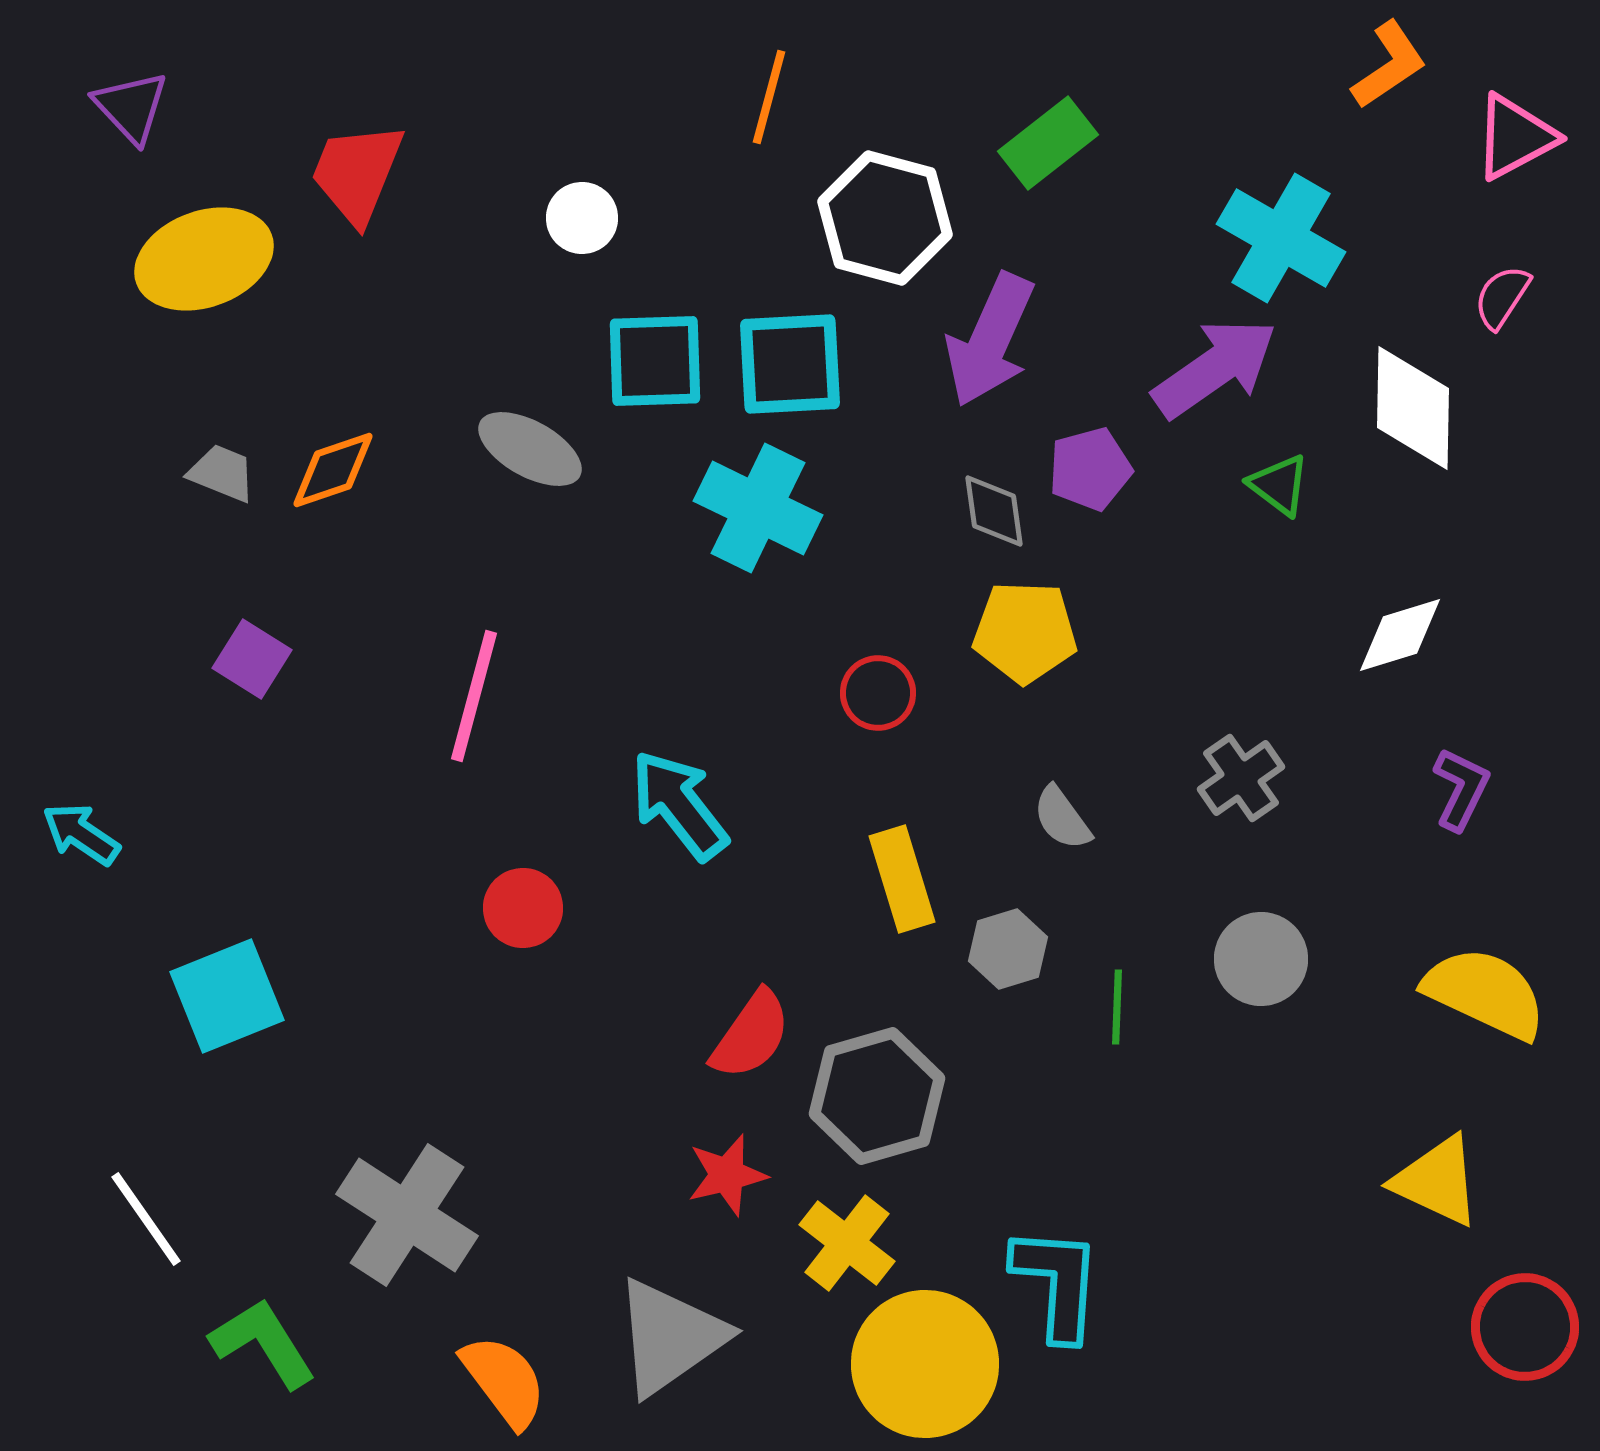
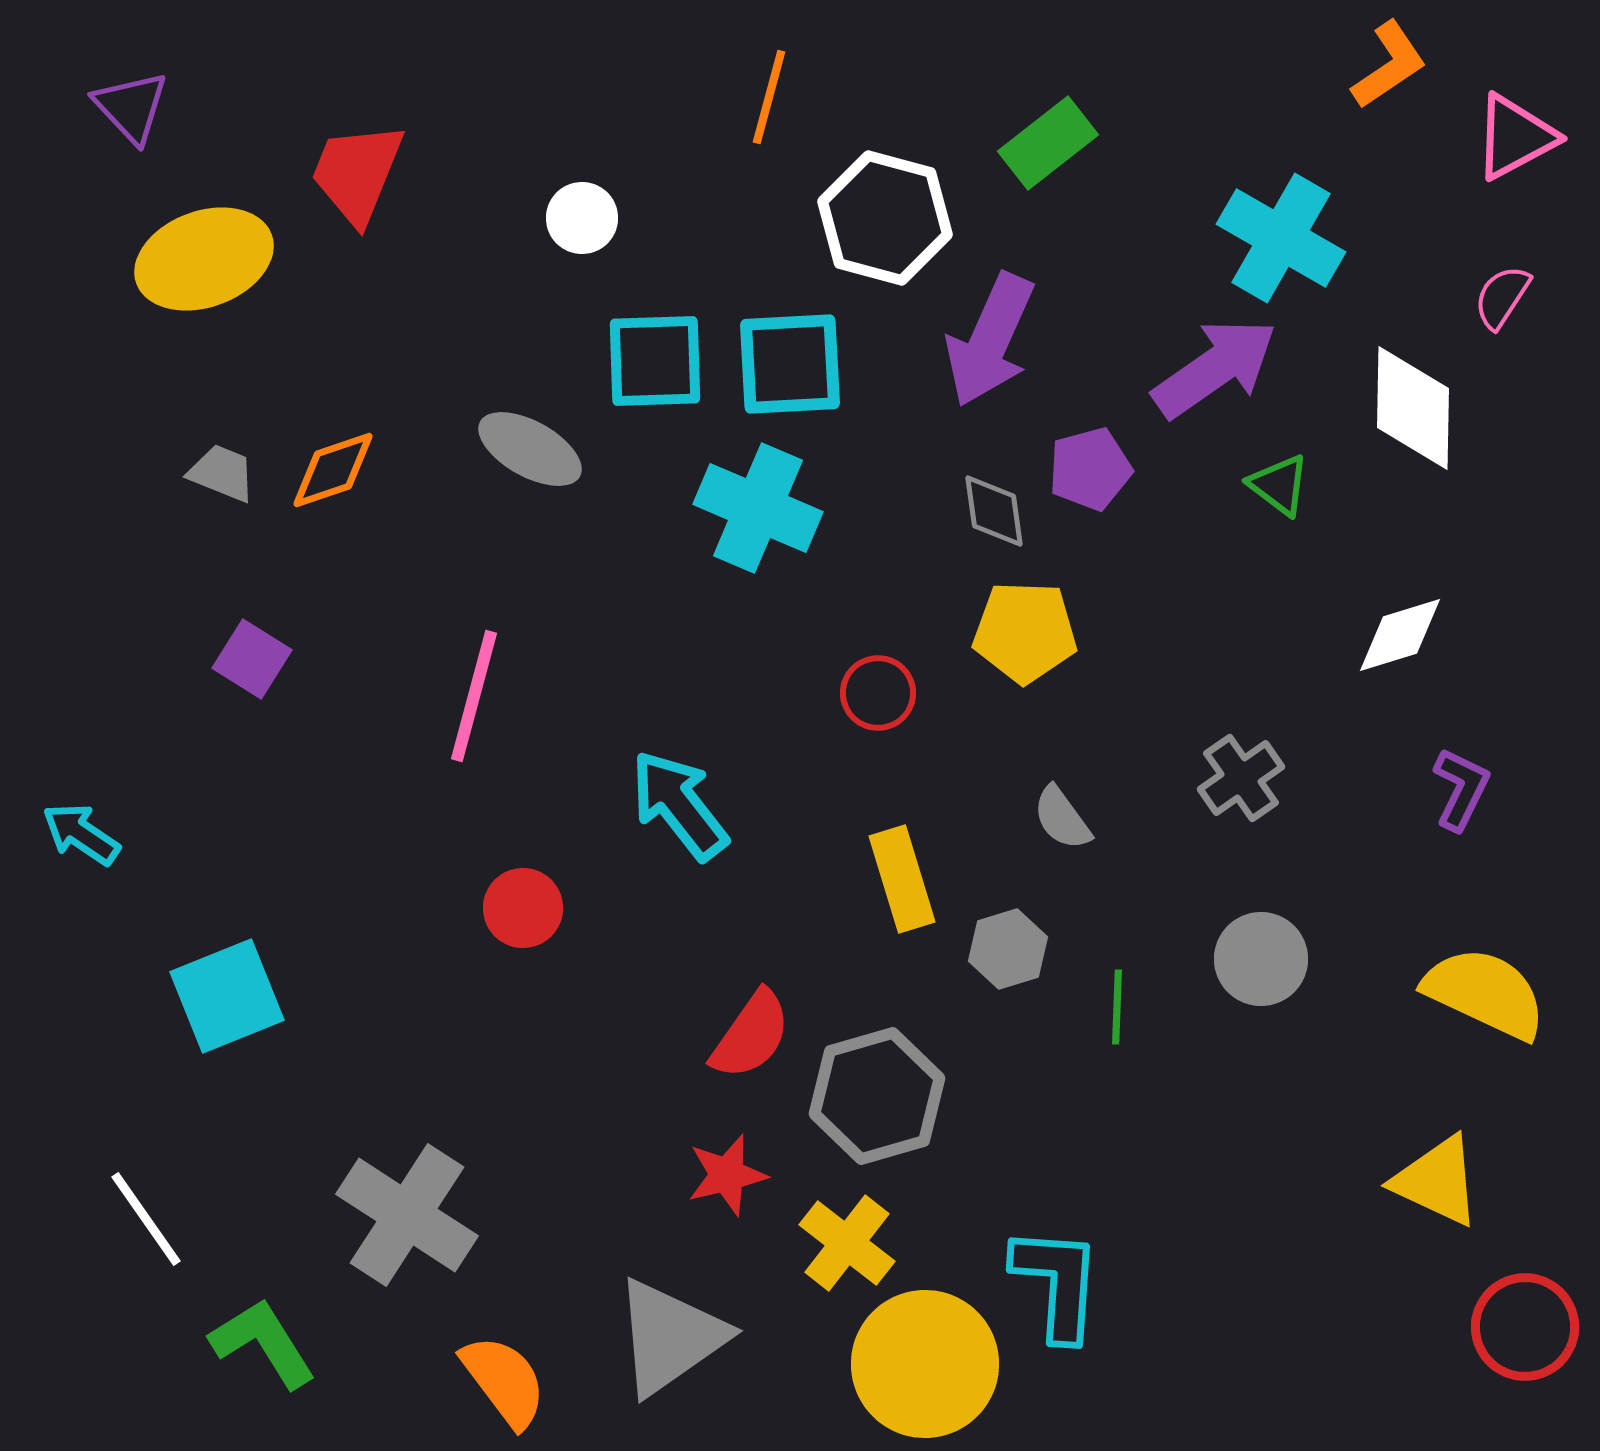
cyan cross at (758, 508): rotated 3 degrees counterclockwise
